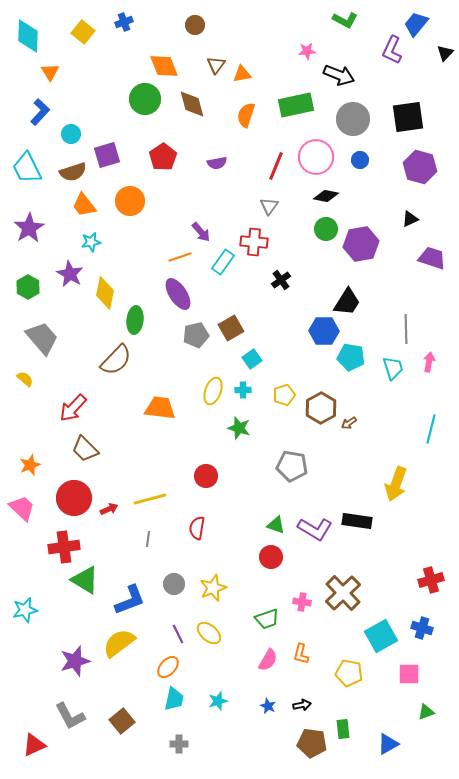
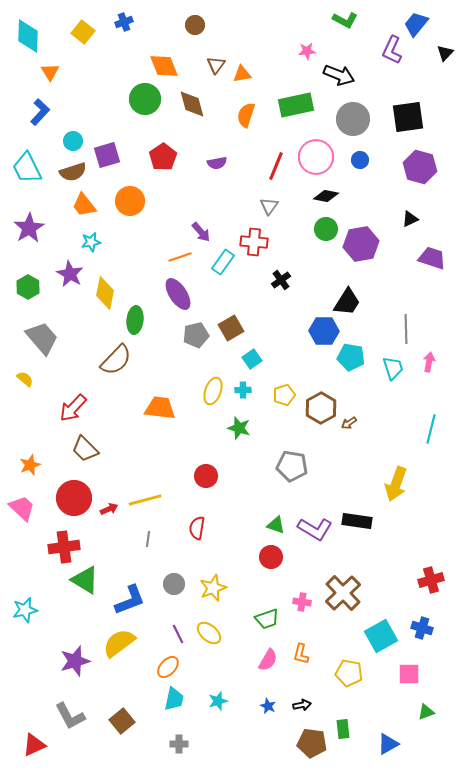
cyan circle at (71, 134): moved 2 px right, 7 px down
yellow line at (150, 499): moved 5 px left, 1 px down
